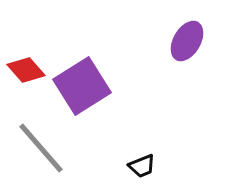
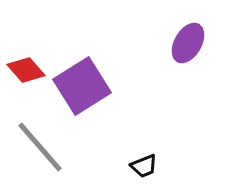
purple ellipse: moved 1 px right, 2 px down
gray line: moved 1 px left, 1 px up
black trapezoid: moved 2 px right
